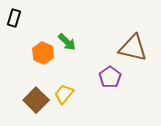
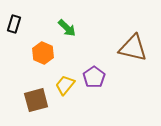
black rectangle: moved 6 px down
green arrow: moved 14 px up
purple pentagon: moved 16 px left
yellow trapezoid: moved 1 px right, 9 px up
brown square: rotated 30 degrees clockwise
